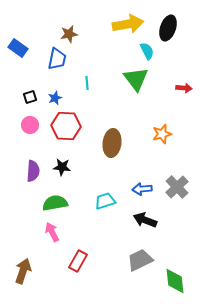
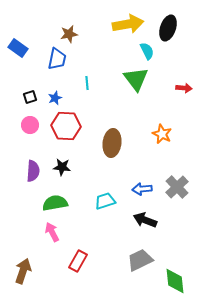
orange star: rotated 30 degrees counterclockwise
